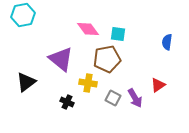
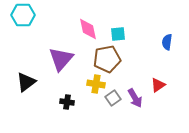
cyan hexagon: rotated 10 degrees clockwise
pink diamond: rotated 25 degrees clockwise
cyan square: rotated 14 degrees counterclockwise
purple triangle: rotated 32 degrees clockwise
yellow cross: moved 8 px right, 1 px down
gray square: rotated 28 degrees clockwise
black cross: rotated 16 degrees counterclockwise
